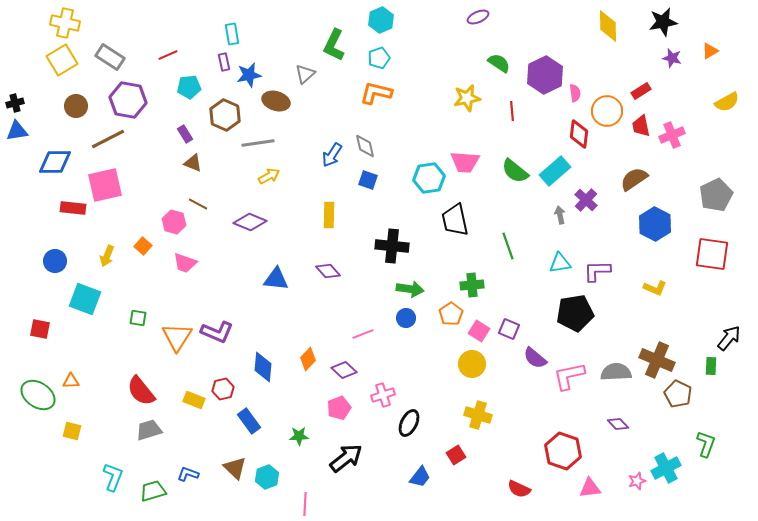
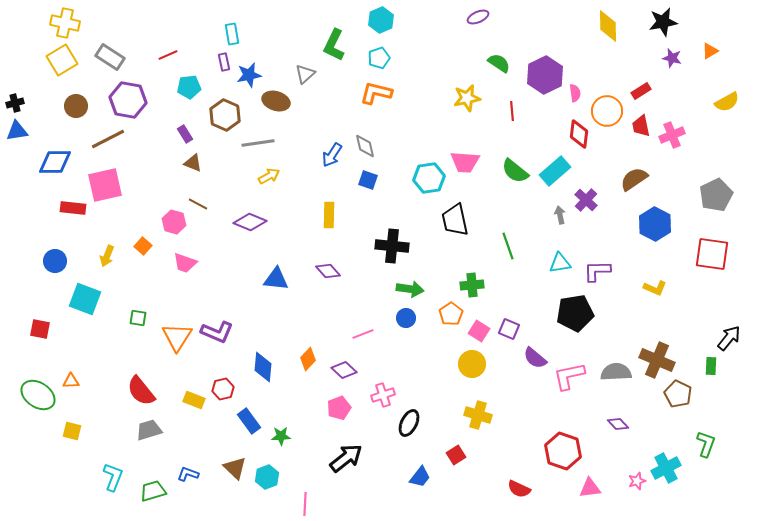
green star at (299, 436): moved 18 px left
